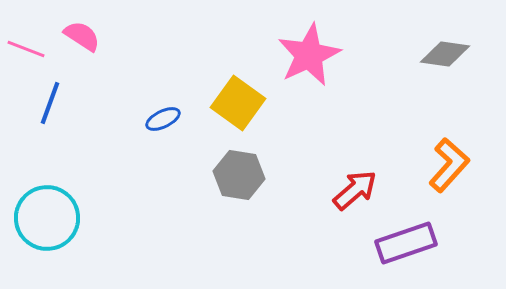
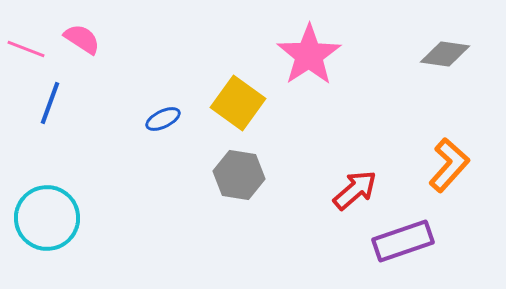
pink semicircle: moved 3 px down
pink star: rotated 8 degrees counterclockwise
purple rectangle: moved 3 px left, 2 px up
